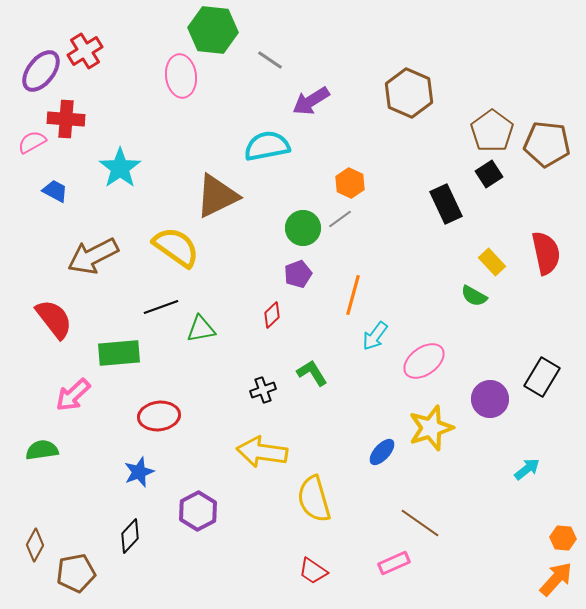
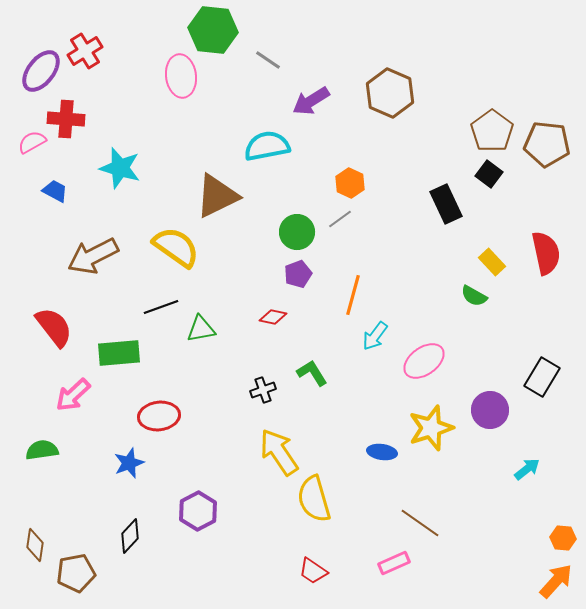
gray line at (270, 60): moved 2 px left
brown hexagon at (409, 93): moved 19 px left
cyan star at (120, 168): rotated 21 degrees counterclockwise
black square at (489, 174): rotated 20 degrees counterclockwise
green circle at (303, 228): moved 6 px left, 4 px down
red diamond at (272, 315): moved 1 px right, 2 px down; rotated 56 degrees clockwise
red semicircle at (54, 319): moved 8 px down
purple circle at (490, 399): moved 11 px down
yellow arrow at (262, 452): moved 17 px right; rotated 48 degrees clockwise
blue ellipse at (382, 452): rotated 56 degrees clockwise
blue star at (139, 472): moved 10 px left, 9 px up
brown diamond at (35, 545): rotated 20 degrees counterclockwise
orange arrow at (556, 579): moved 2 px down
